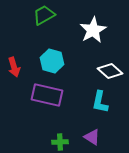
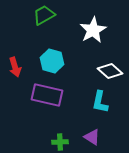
red arrow: moved 1 px right
